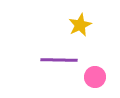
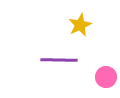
pink circle: moved 11 px right
